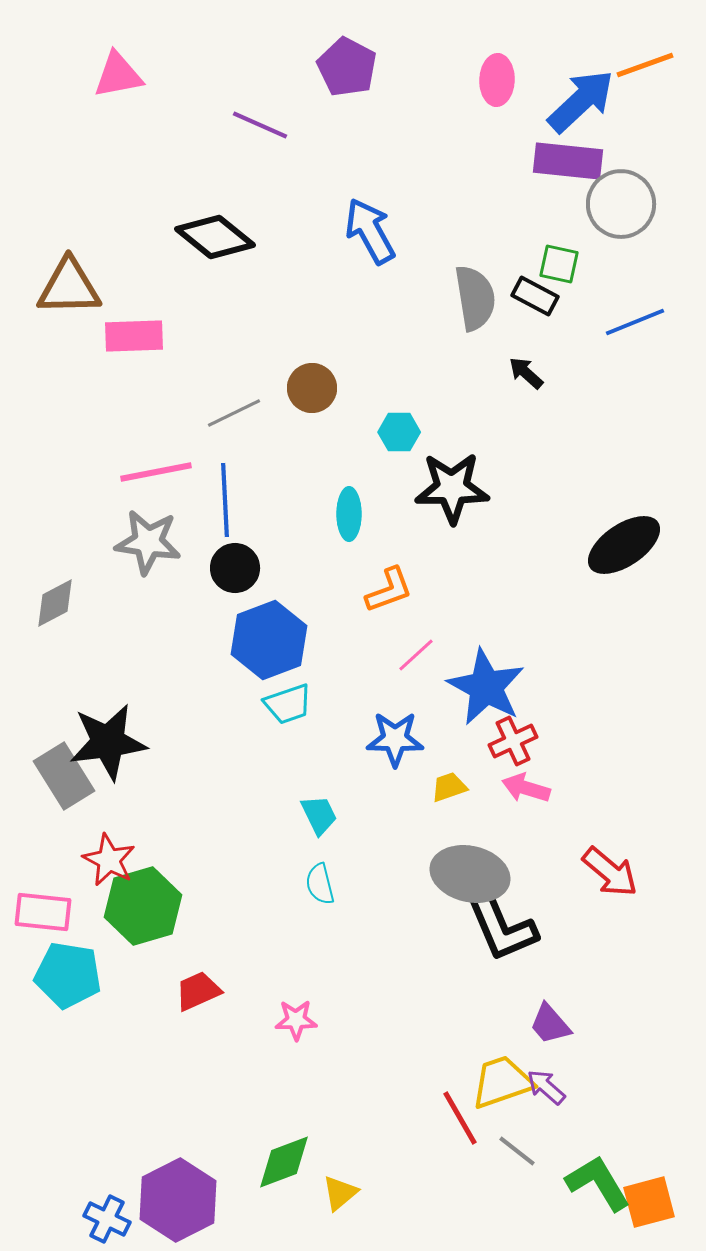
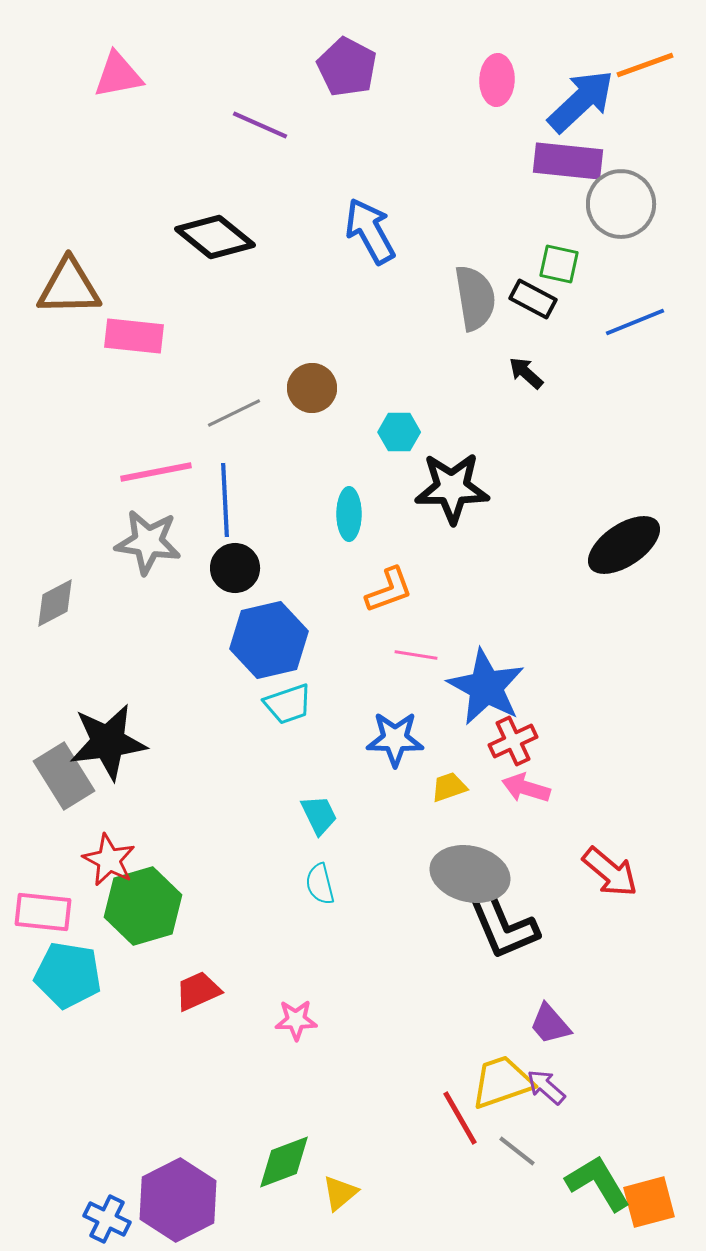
black rectangle at (535, 296): moved 2 px left, 3 px down
pink rectangle at (134, 336): rotated 8 degrees clockwise
blue hexagon at (269, 640): rotated 8 degrees clockwise
pink line at (416, 655): rotated 51 degrees clockwise
black L-shape at (502, 928): moved 1 px right, 2 px up
